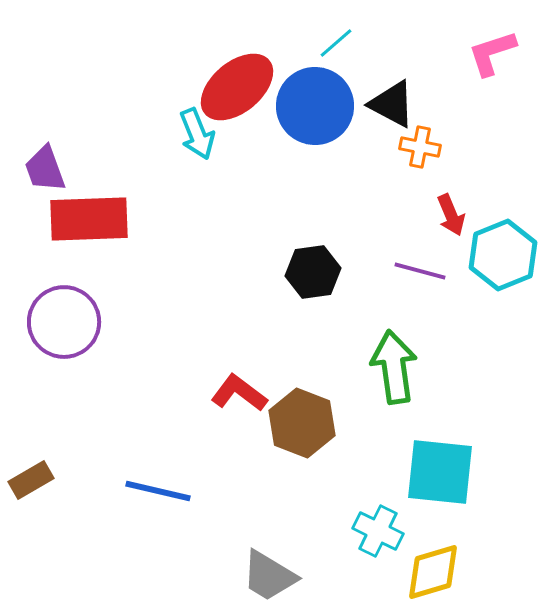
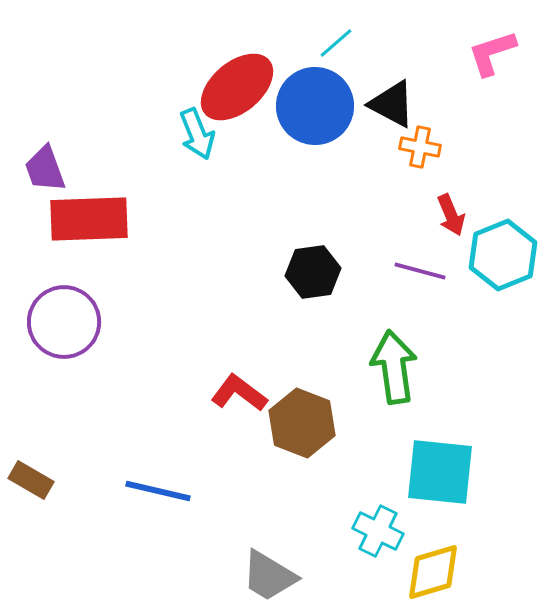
brown rectangle: rotated 60 degrees clockwise
